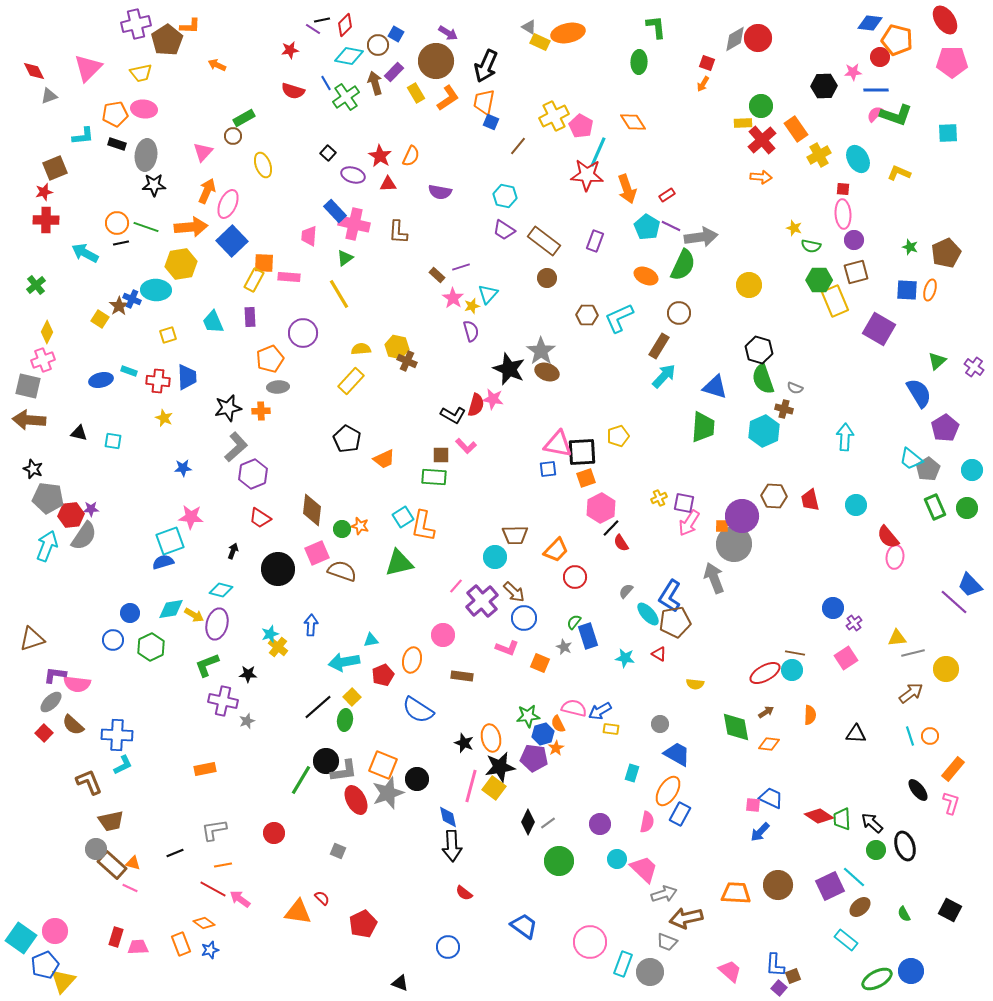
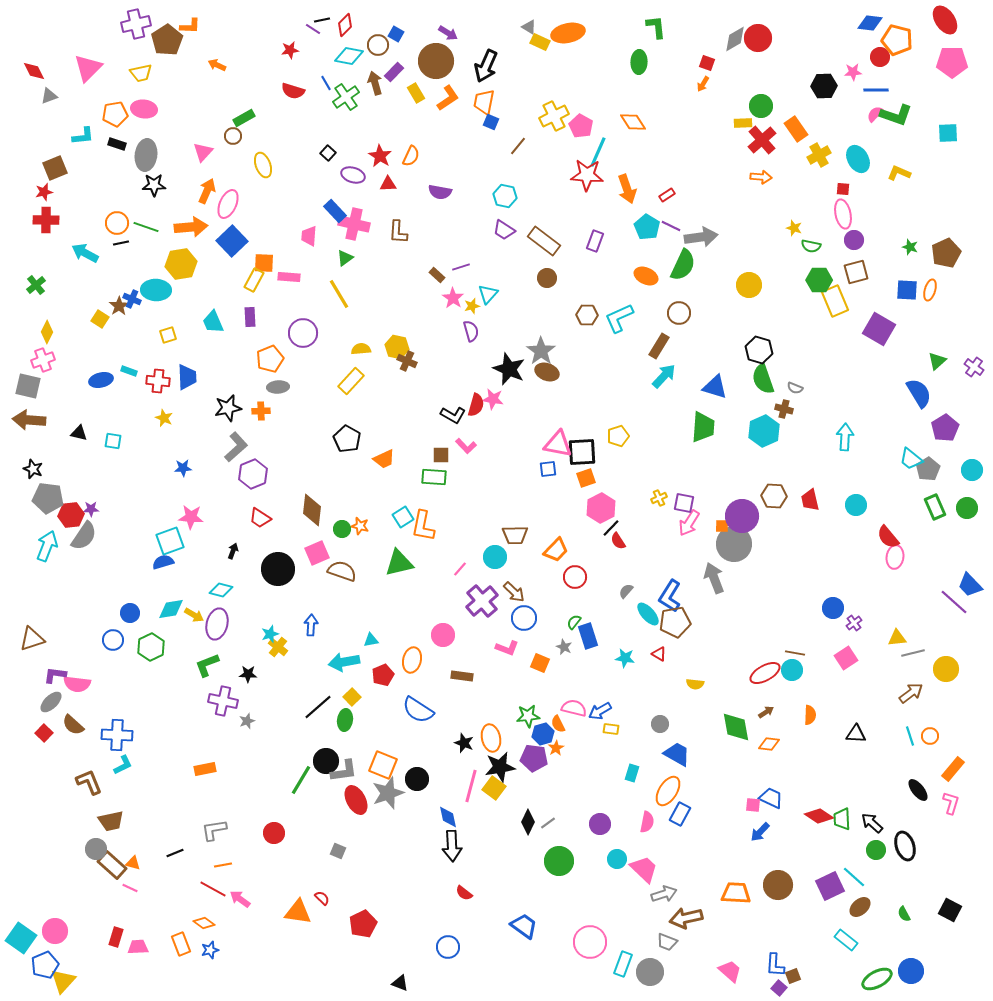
pink ellipse at (843, 214): rotated 8 degrees counterclockwise
red semicircle at (621, 543): moved 3 px left, 2 px up
pink line at (456, 586): moved 4 px right, 17 px up
